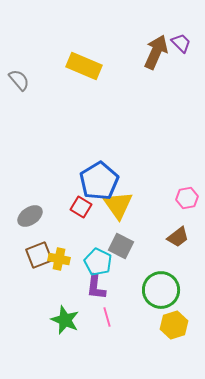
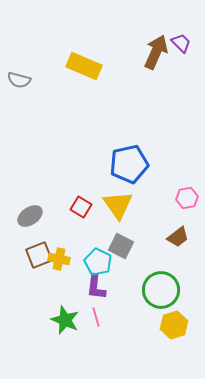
gray semicircle: rotated 145 degrees clockwise
blue pentagon: moved 30 px right, 17 px up; rotated 18 degrees clockwise
pink line: moved 11 px left
